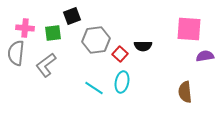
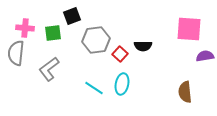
gray L-shape: moved 3 px right, 4 px down
cyan ellipse: moved 2 px down
